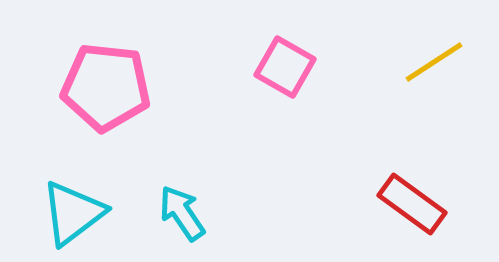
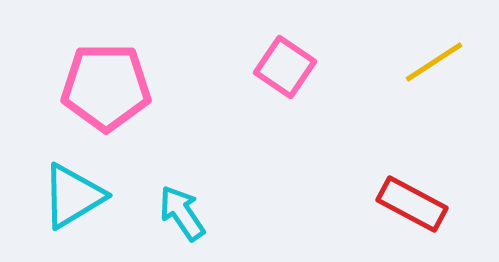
pink square: rotated 4 degrees clockwise
pink pentagon: rotated 6 degrees counterclockwise
red rectangle: rotated 8 degrees counterclockwise
cyan triangle: moved 17 px up; rotated 6 degrees clockwise
